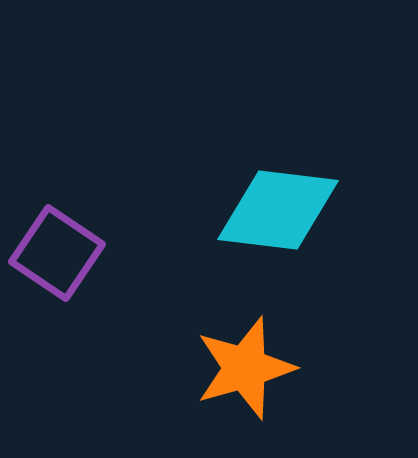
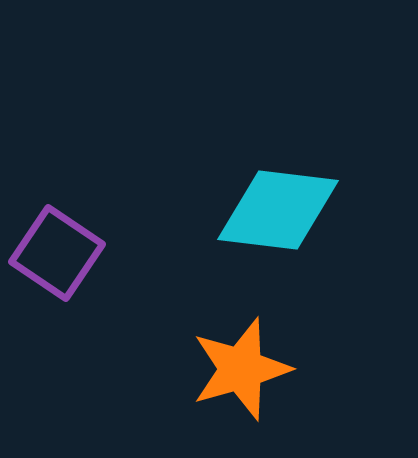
orange star: moved 4 px left, 1 px down
